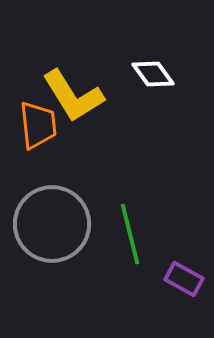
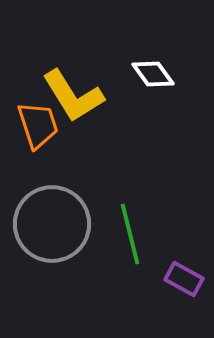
orange trapezoid: rotated 12 degrees counterclockwise
